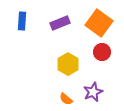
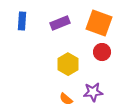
orange square: rotated 16 degrees counterclockwise
purple star: rotated 18 degrees clockwise
